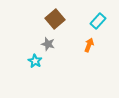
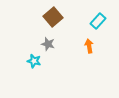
brown square: moved 2 px left, 2 px up
orange arrow: moved 1 px down; rotated 32 degrees counterclockwise
cyan star: moved 1 px left; rotated 16 degrees counterclockwise
